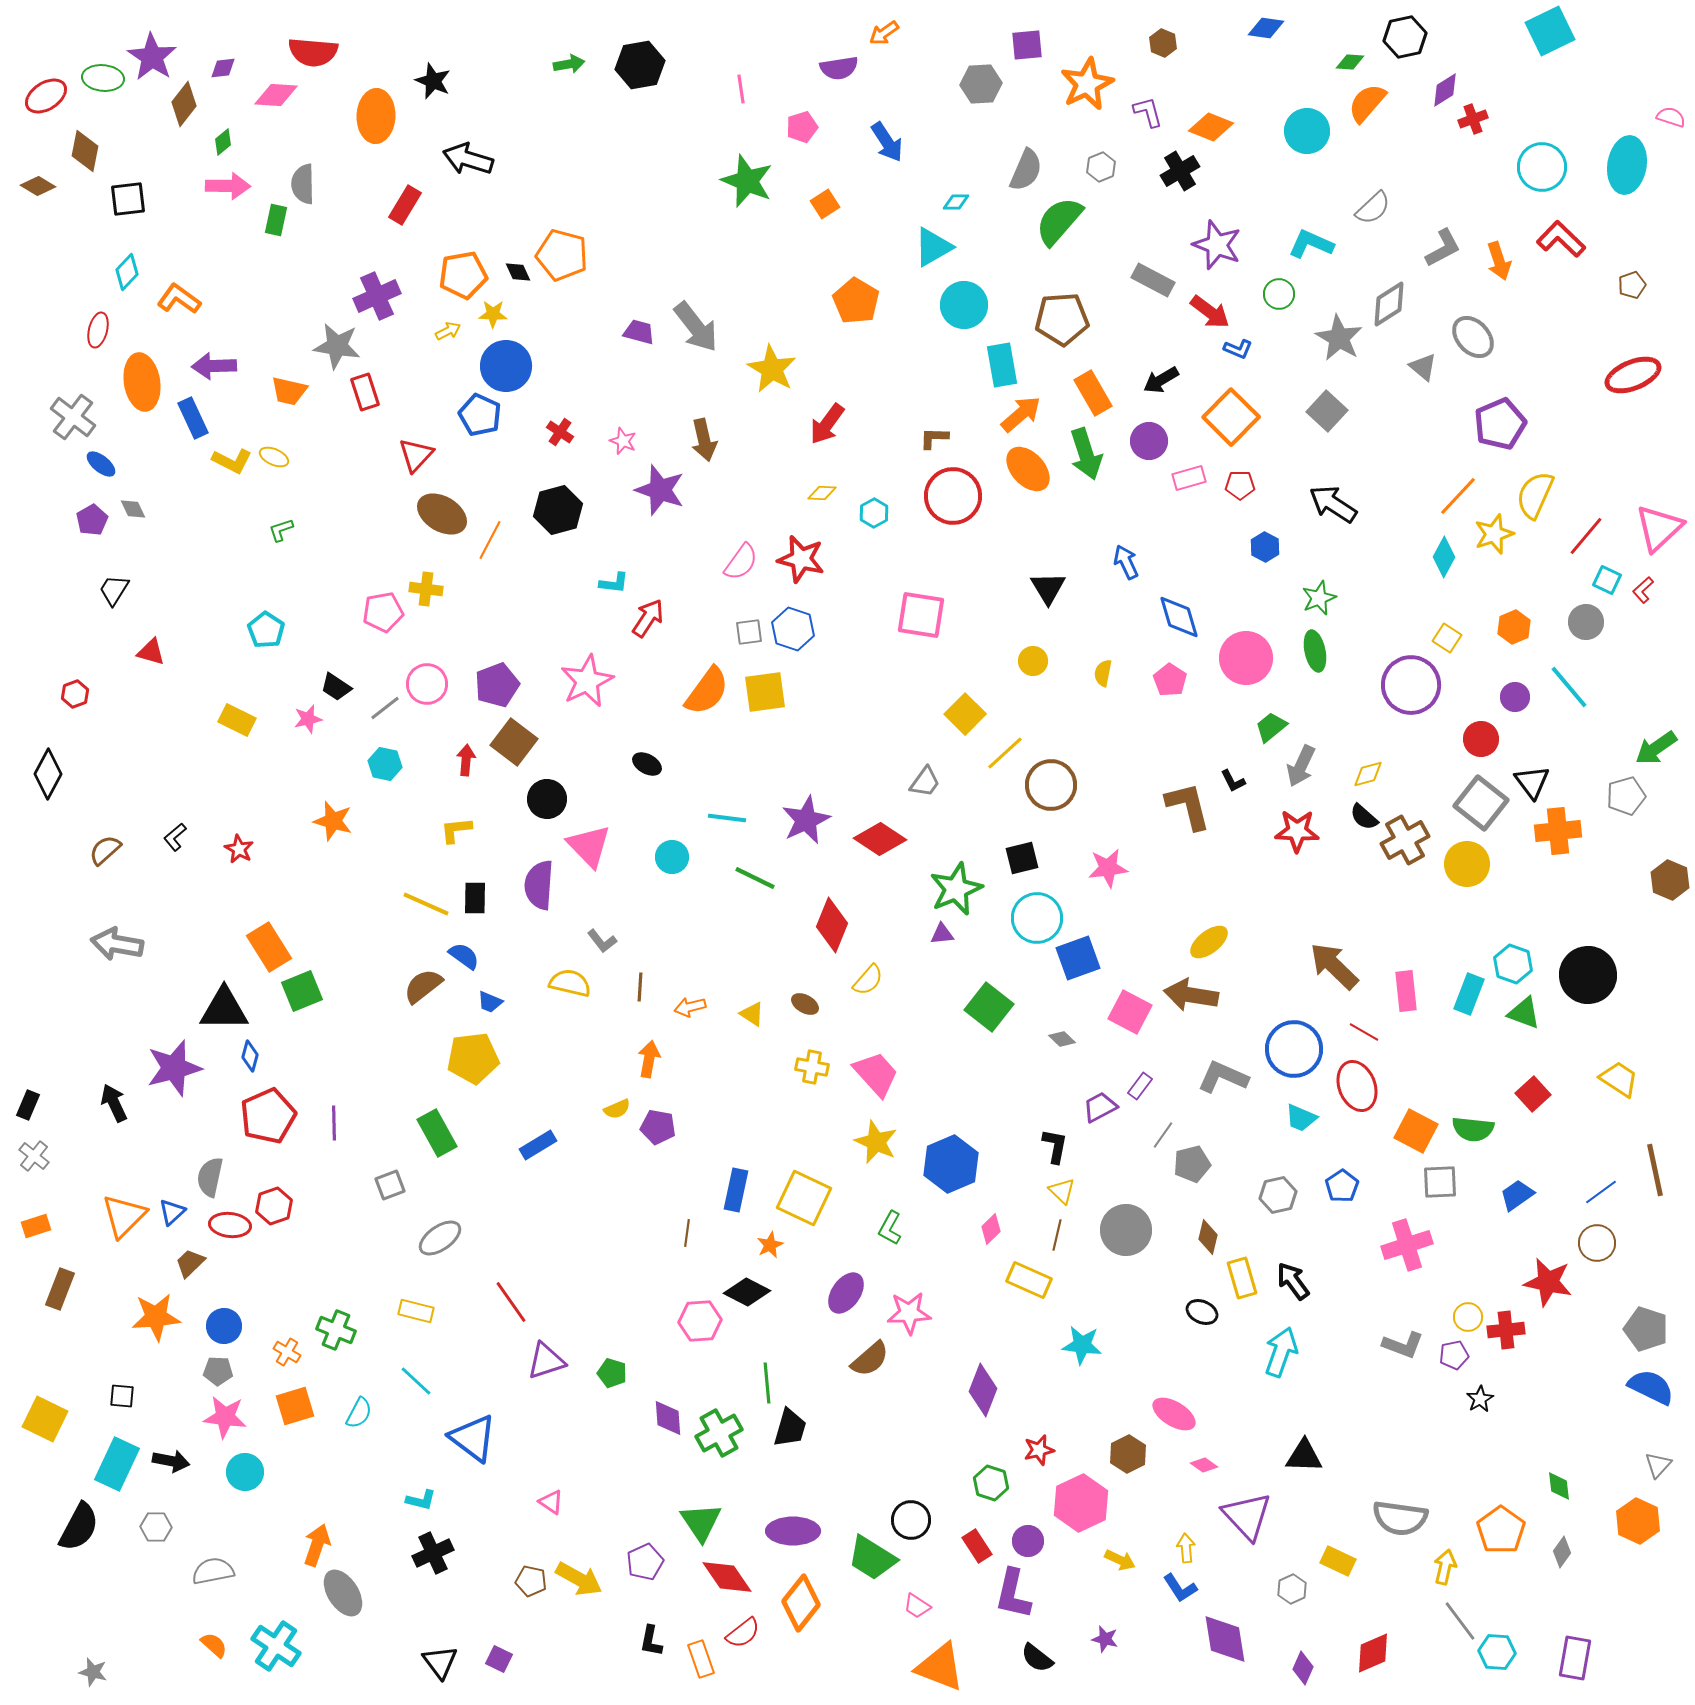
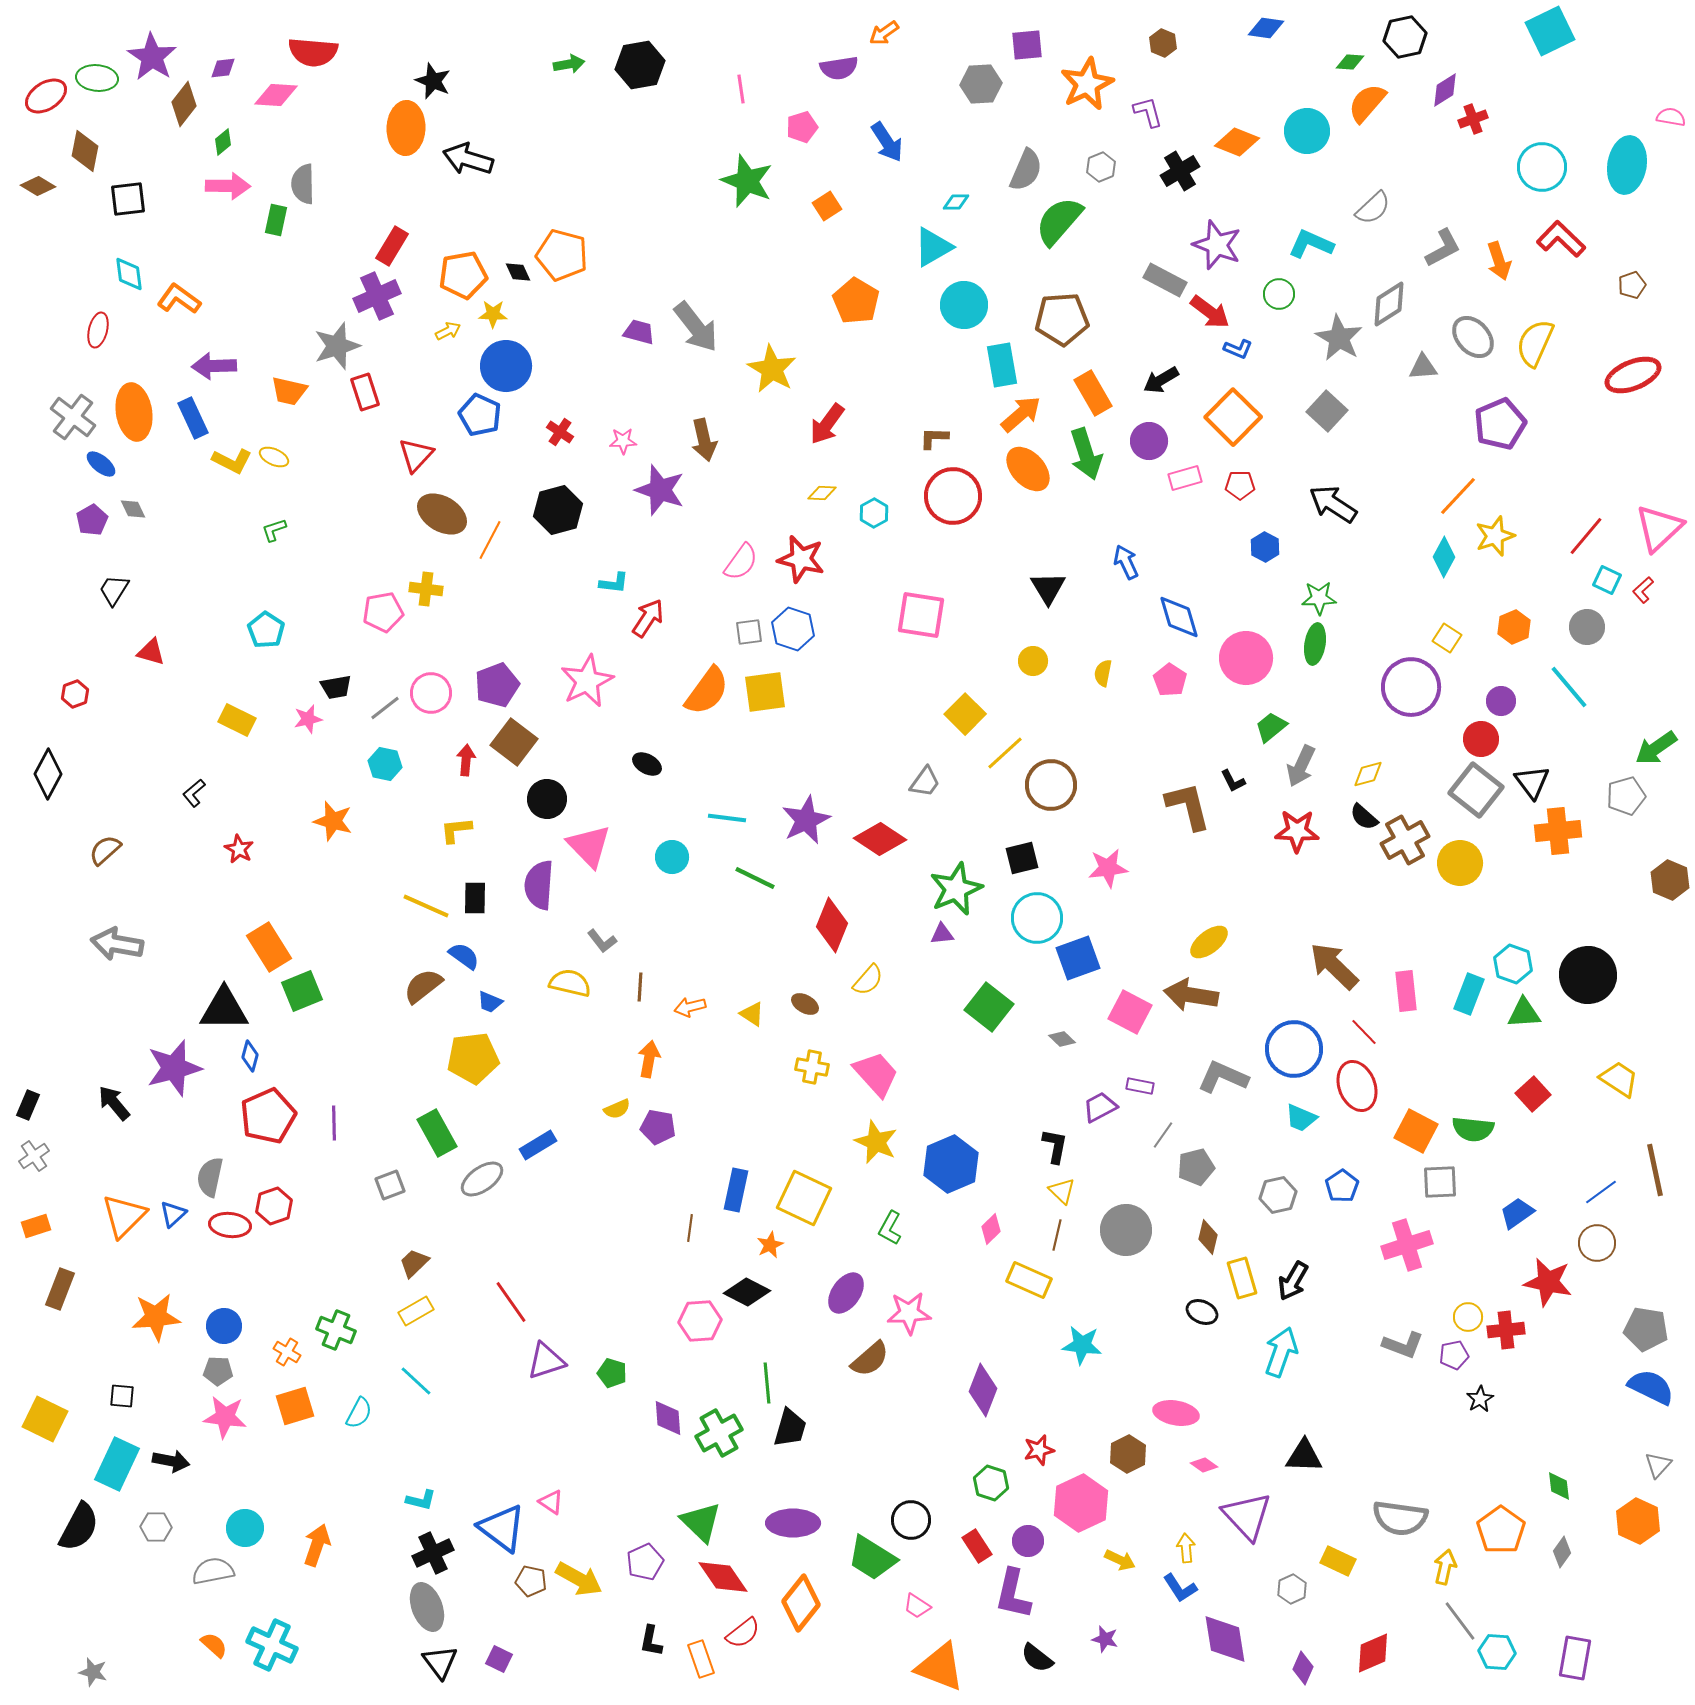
green ellipse at (103, 78): moved 6 px left
orange ellipse at (376, 116): moved 30 px right, 12 px down
pink semicircle at (1671, 117): rotated 8 degrees counterclockwise
orange diamond at (1211, 127): moved 26 px right, 15 px down
orange square at (825, 204): moved 2 px right, 2 px down
red rectangle at (405, 205): moved 13 px left, 41 px down
cyan diamond at (127, 272): moved 2 px right, 2 px down; rotated 51 degrees counterclockwise
gray rectangle at (1153, 280): moved 12 px right
gray star at (337, 346): rotated 27 degrees counterclockwise
gray triangle at (1423, 367): rotated 44 degrees counterclockwise
orange ellipse at (142, 382): moved 8 px left, 30 px down
orange square at (1231, 417): moved 2 px right
pink star at (623, 441): rotated 24 degrees counterclockwise
pink rectangle at (1189, 478): moved 4 px left
yellow semicircle at (1535, 495): moved 152 px up
green L-shape at (281, 530): moved 7 px left
yellow star at (1494, 534): moved 1 px right, 2 px down
green star at (1319, 598): rotated 20 degrees clockwise
gray circle at (1586, 622): moved 1 px right, 5 px down
green ellipse at (1315, 651): moved 7 px up; rotated 21 degrees clockwise
pink circle at (427, 684): moved 4 px right, 9 px down
purple circle at (1411, 685): moved 2 px down
black trapezoid at (336, 687): rotated 44 degrees counterclockwise
purple circle at (1515, 697): moved 14 px left, 4 px down
gray square at (1481, 803): moved 5 px left, 13 px up
black L-shape at (175, 837): moved 19 px right, 44 px up
yellow circle at (1467, 864): moved 7 px left, 1 px up
yellow line at (426, 904): moved 2 px down
green triangle at (1524, 1013): rotated 24 degrees counterclockwise
red line at (1364, 1032): rotated 16 degrees clockwise
purple rectangle at (1140, 1086): rotated 64 degrees clockwise
black arrow at (114, 1103): rotated 15 degrees counterclockwise
gray cross at (34, 1156): rotated 16 degrees clockwise
gray pentagon at (1192, 1164): moved 4 px right, 3 px down
blue trapezoid at (1517, 1195): moved 18 px down
blue triangle at (172, 1212): moved 1 px right, 2 px down
brown line at (687, 1233): moved 3 px right, 5 px up
gray ellipse at (440, 1238): moved 42 px right, 59 px up
brown trapezoid at (190, 1263): moved 224 px right
black arrow at (1293, 1281): rotated 114 degrees counterclockwise
yellow rectangle at (416, 1311): rotated 44 degrees counterclockwise
gray pentagon at (1646, 1329): rotated 9 degrees counterclockwise
pink ellipse at (1174, 1414): moved 2 px right, 1 px up; rotated 21 degrees counterclockwise
blue triangle at (473, 1438): moved 29 px right, 90 px down
cyan circle at (245, 1472): moved 56 px down
green triangle at (701, 1522): rotated 12 degrees counterclockwise
purple ellipse at (793, 1531): moved 8 px up
red diamond at (727, 1577): moved 4 px left
gray ellipse at (343, 1593): moved 84 px right, 14 px down; rotated 12 degrees clockwise
cyan cross at (276, 1646): moved 4 px left, 1 px up; rotated 9 degrees counterclockwise
